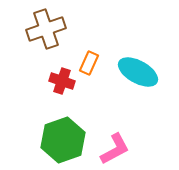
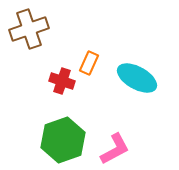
brown cross: moved 17 px left
cyan ellipse: moved 1 px left, 6 px down
